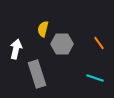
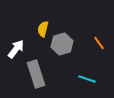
gray hexagon: rotated 15 degrees counterclockwise
white arrow: rotated 24 degrees clockwise
gray rectangle: moved 1 px left
cyan line: moved 8 px left, 1 px down
